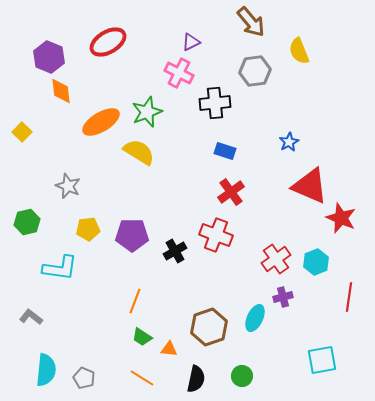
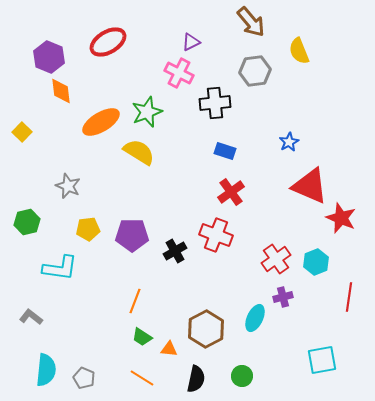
brown hexagon at (209, 327): moved 3 px left, 2 px down; rotated 9 degrees counterclockwise
